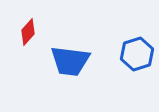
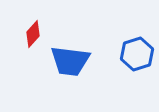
red diamond: moved 5 px right, 2 px down
